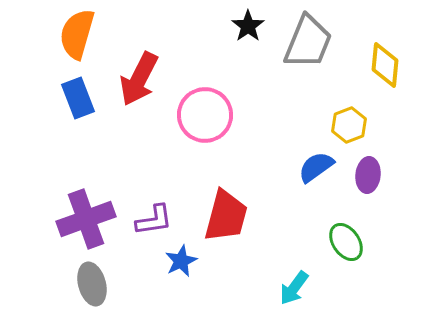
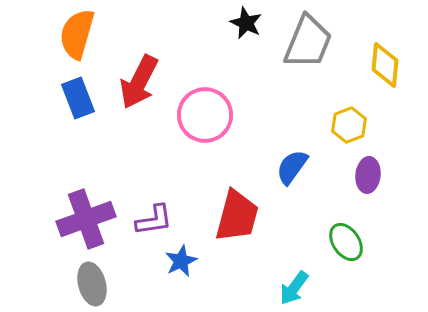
black star: moved 2 px left, 3 px up; rotated 12 degrees counterclockwise
red arrow: moved 3 px down
blue semicircle: moved 24 px left; rotated 18 degrees counterclockwise
red trapezoid: moved 11 px right
